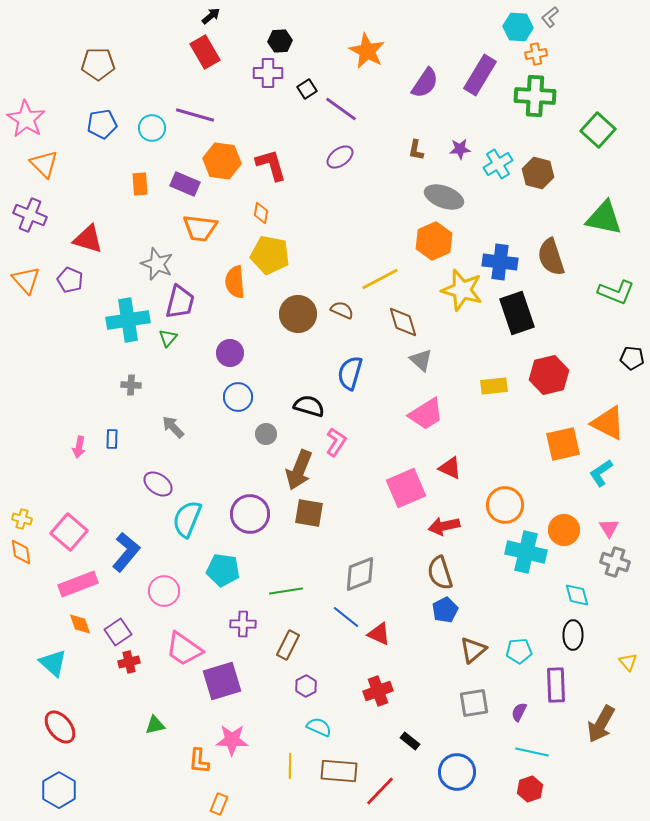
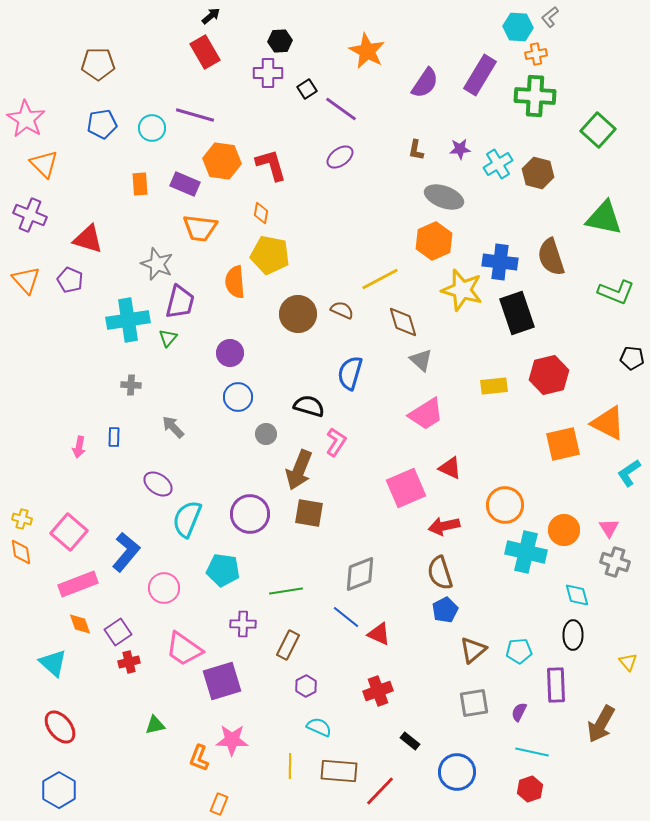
blue rectangle at (112, 439): moved 2 px right, 2 px up
cyan L-shape at (601, 473): moved 28 px right
pink circle at (164, 591): moved 3 px up
orange L-shape at (199, 761): moved 3 px up; rotated 16 degrees clockwise
